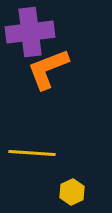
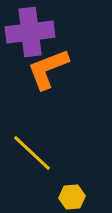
yellow line: rotated 39 degrees clockwise
yellow hexagon: moved 5 px down; rotated 20 degrees clockwise
